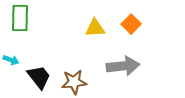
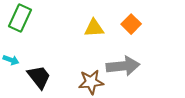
green rectangle: rotated 24 degrees clockwise
yellow triangle: moved 1 px left
brown star: moved 17 px right
